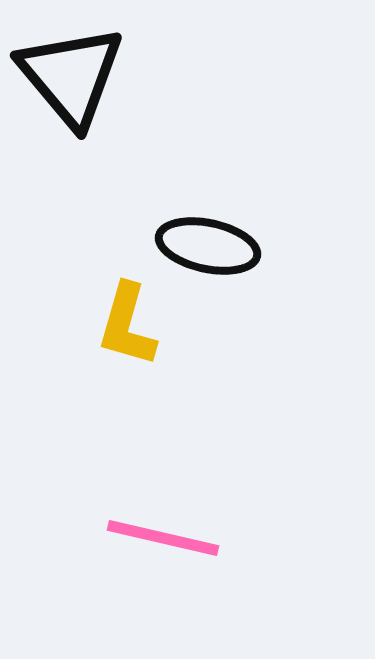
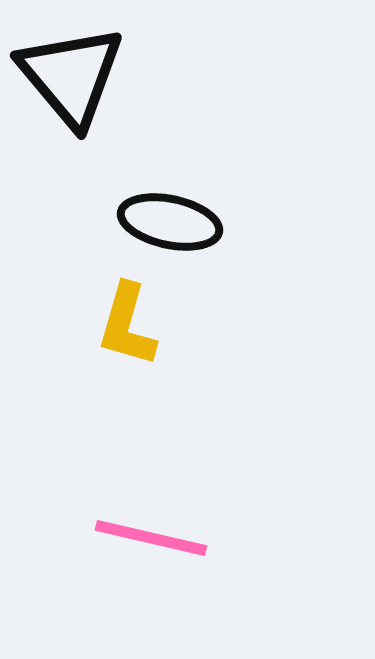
black ellipse: moved 38 px left, 24 px up
pink line: moved 12 px left
